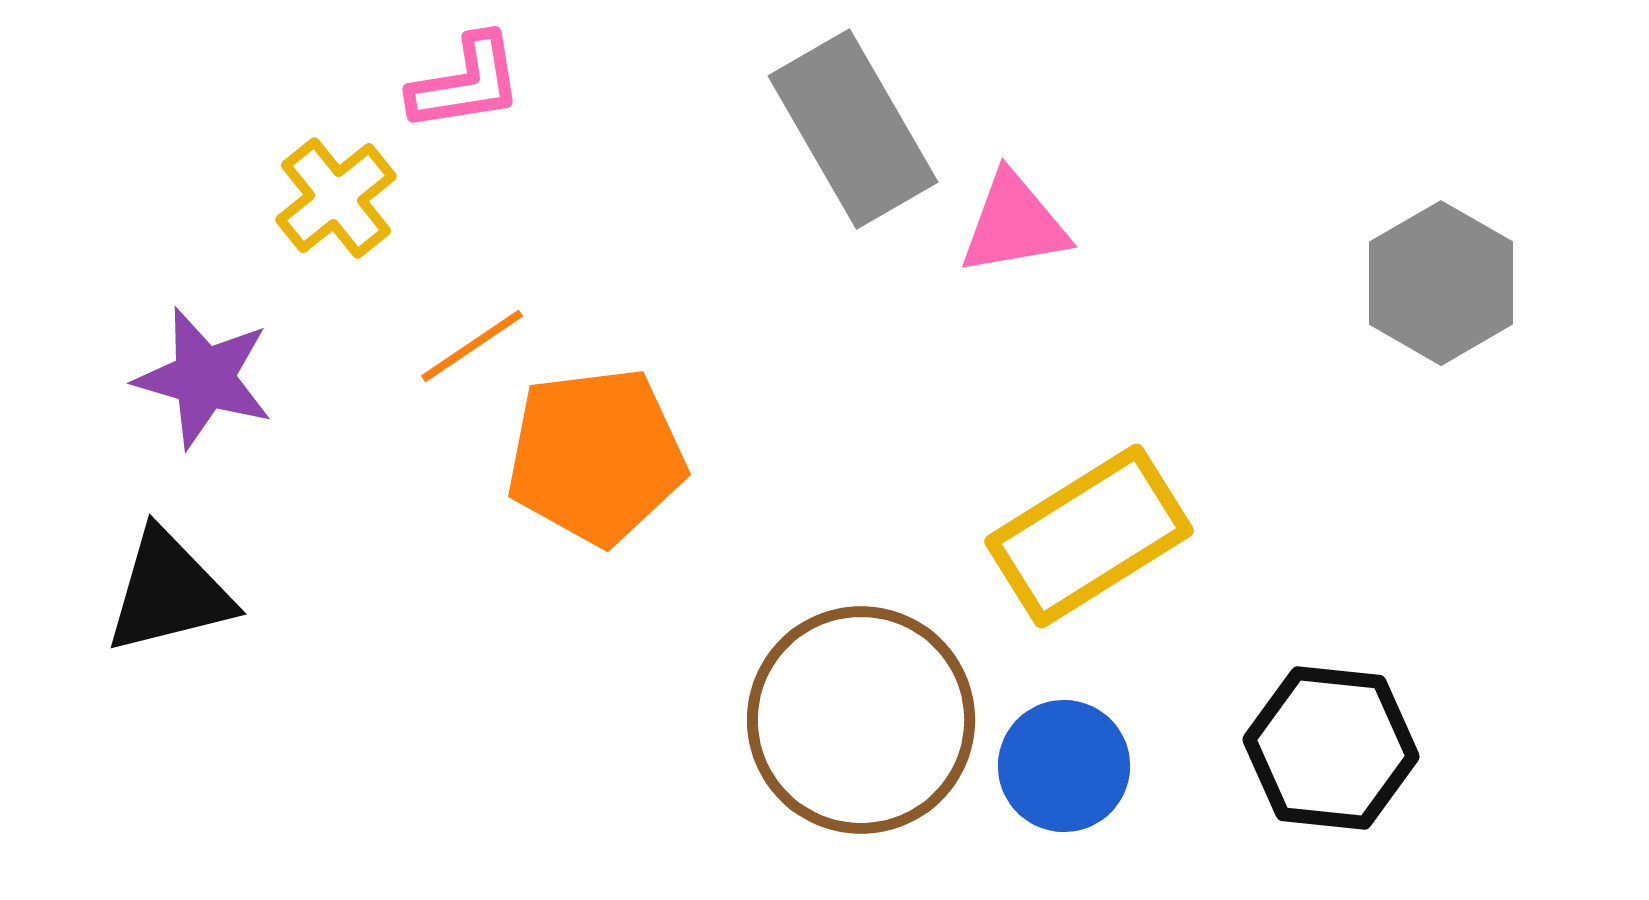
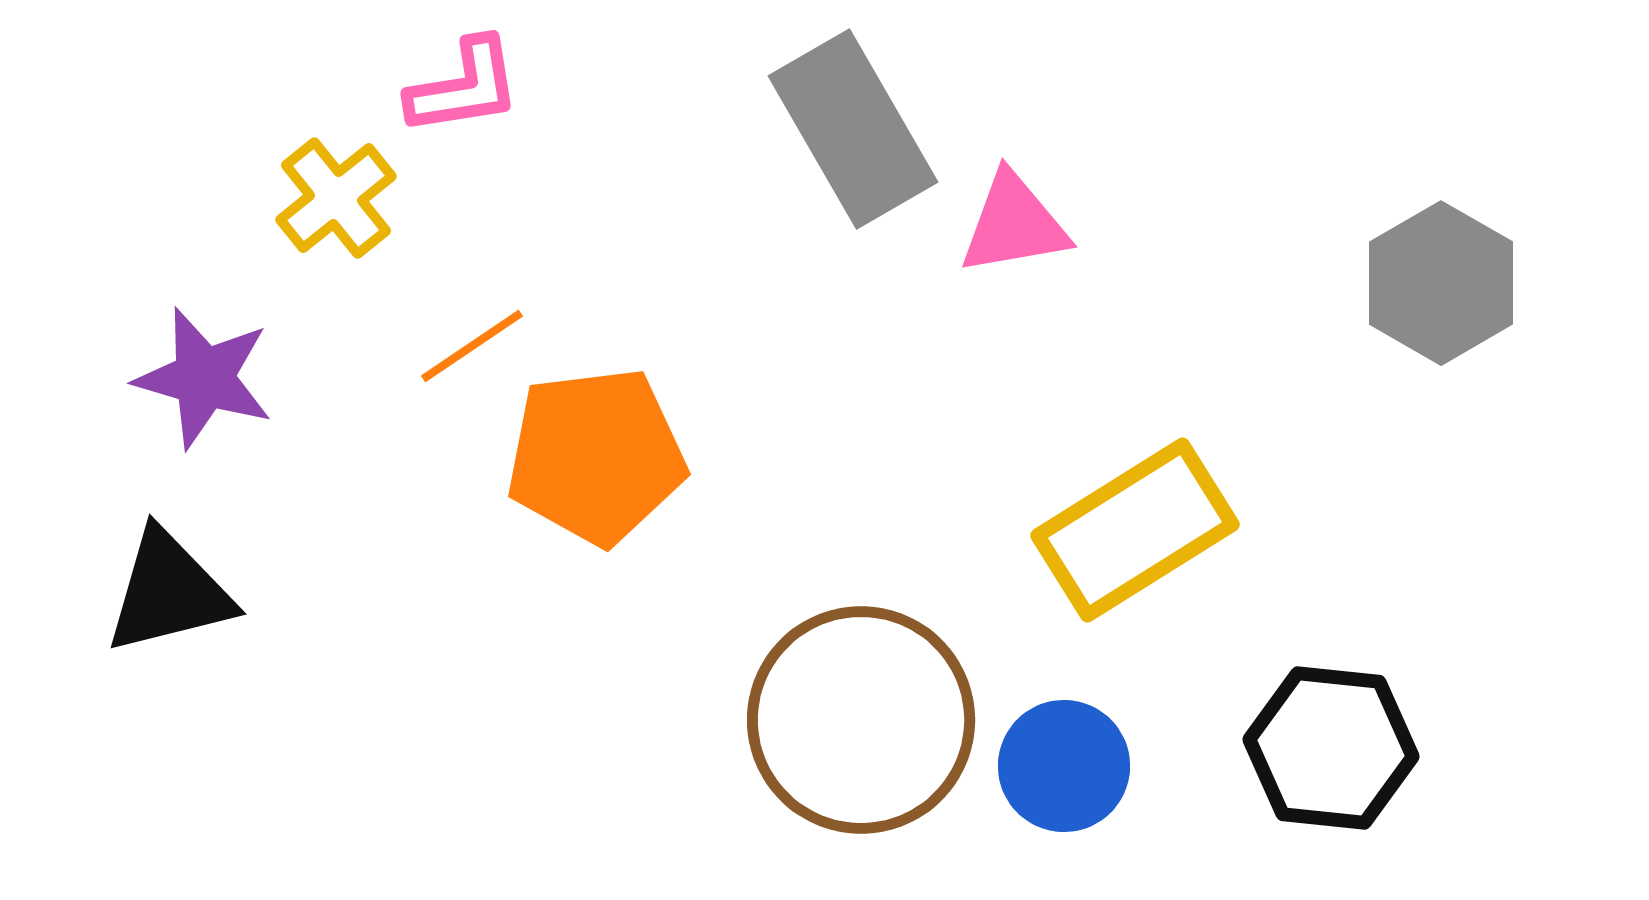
pink L-shape: moved 2 px left, 4 px down
yellow rectangle: moved 46 px right, 6 px up
